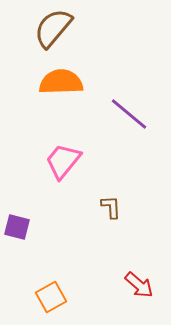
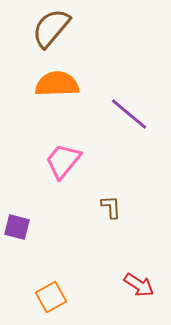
brown semicircle: moved 2 px left
orange semicircle: moved 4 px left, 2 px down
red arrow: rotated 8 degrees counterclockwise
